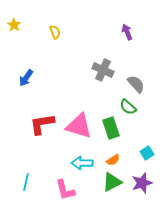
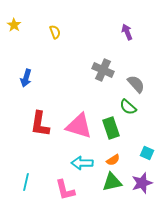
blue arrow: rotated 18 degrees counterclockwise
red L-shape: moved 2 px left; rotated 72 degrees counterclockwise
cyan square: rotated 32 degrees counterclockwise
green triangle: rotated 15 degrees clockwise
